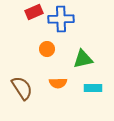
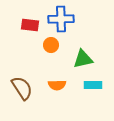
red rectangle: moved 4 px left, 13 px down; rotated 30 degrees clockwise
orange circle: moved 4 px right, 4 px up
orange semicircle: moved 1 px left, 2 px down
cyan rectangle: moved 3 px up
